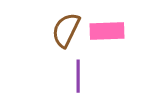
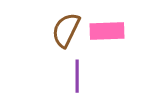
purple line: moved 1 px left
